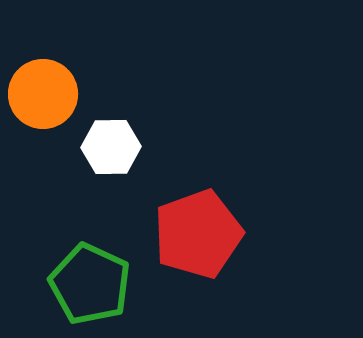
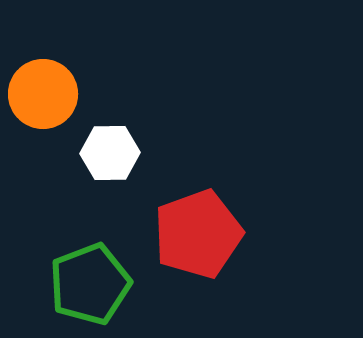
white hexagon: moved 1 px left, 6 px down
green pentagon: rotated 26 degrees clockwise
